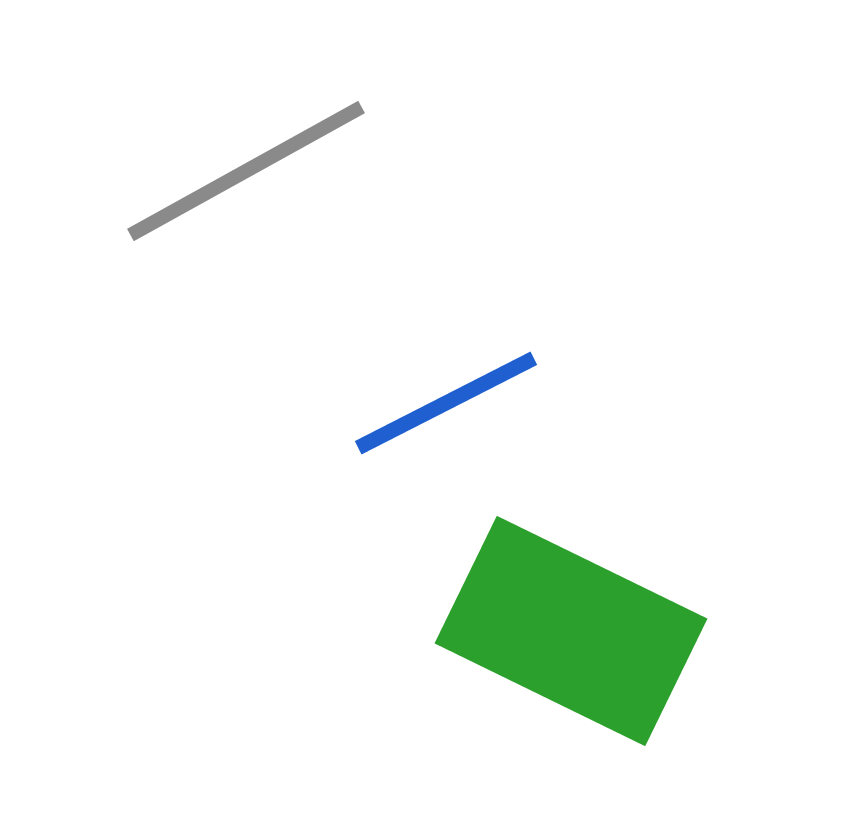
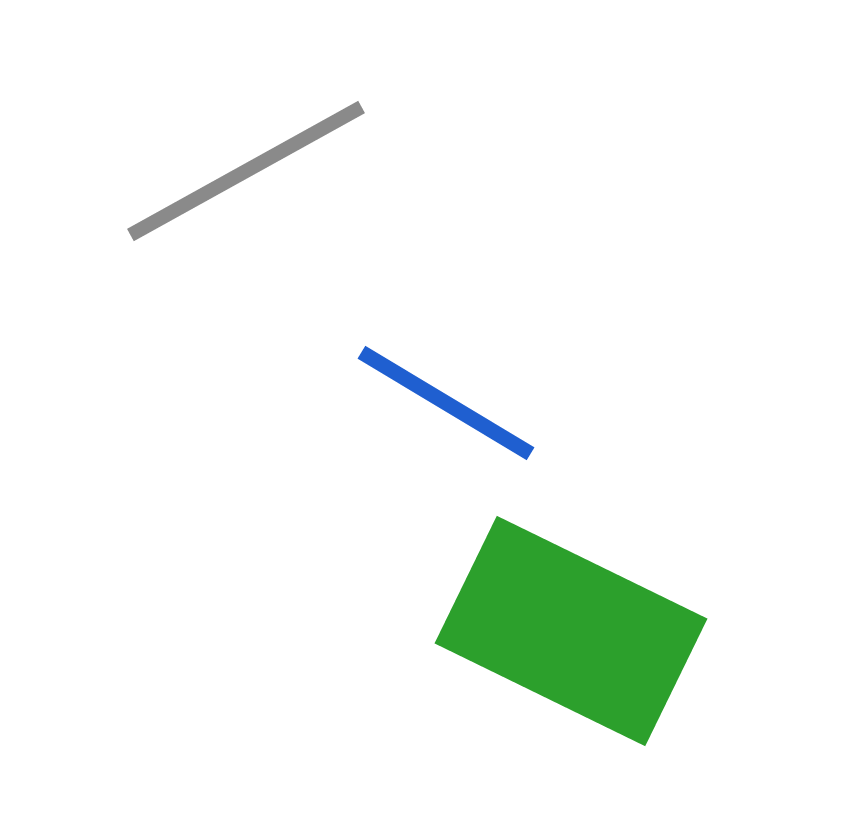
blue line: rotated 58 degrees clockwise
